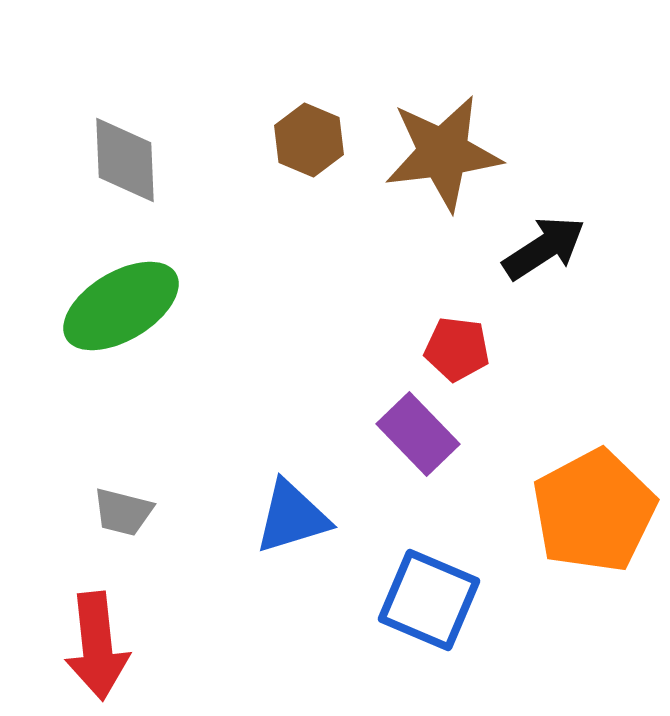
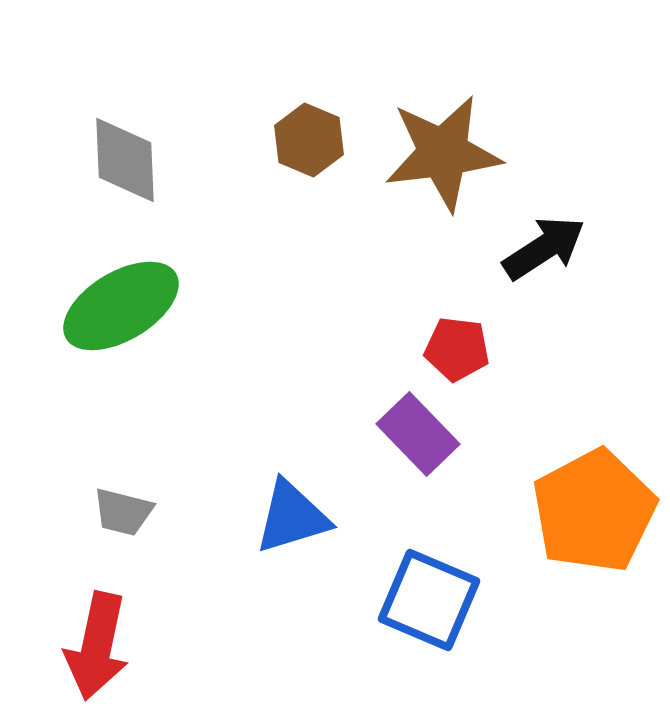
red arrow: rotated 18 degrees clockwise
